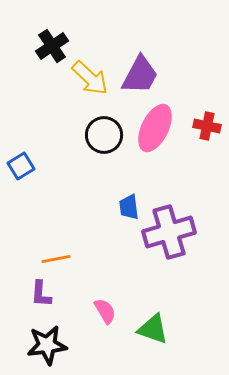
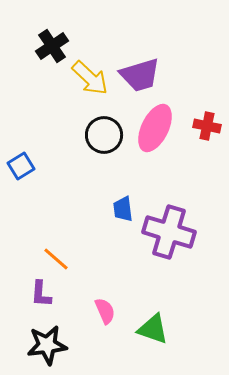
purple trapezoid: rotated 45 degrees clockwise
blue trapezoid: moved 6 px left, 2 px down
purple cross: rotated 33 degrees clockwise
orange line: rotated 52 degrees clockwise
pink semicircle: rotated 8 degrees clockwise
